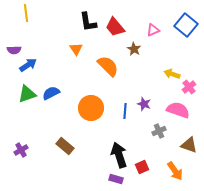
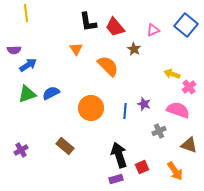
purple rectangle: rotated 32 degrees counterclockwise
